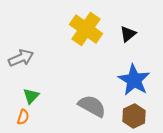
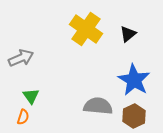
green triangle: rotated 18 degrees counterclockwise
gray semicircle: moved 6 px right; rotated 24 degrees counterclockwise
